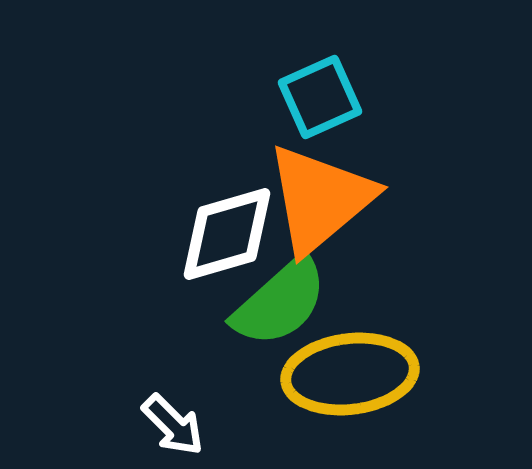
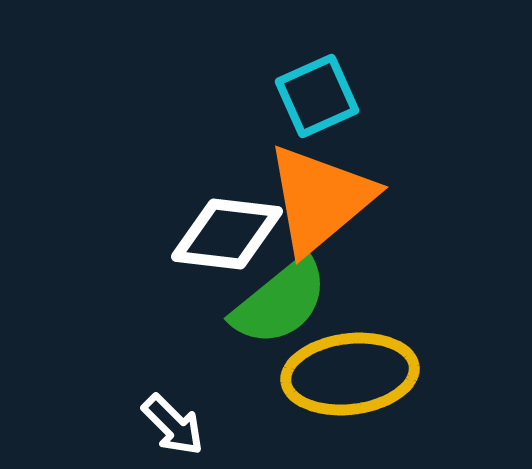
cyan square: moved 3 px left, 1 px up
white diamond: rotated 23 degrees clockwise
green semicircle: rotated 3 degrees clockwise
